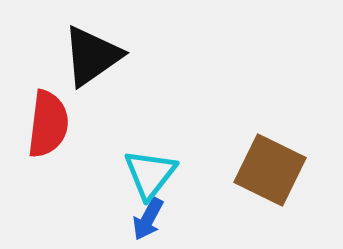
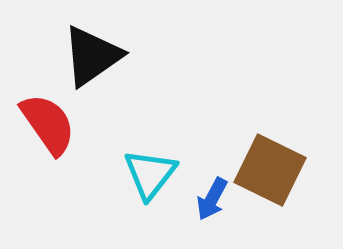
red semicircle: rotated 42 degrees counterclockwise
blue arrow: moved 64 px right, 20 px up
